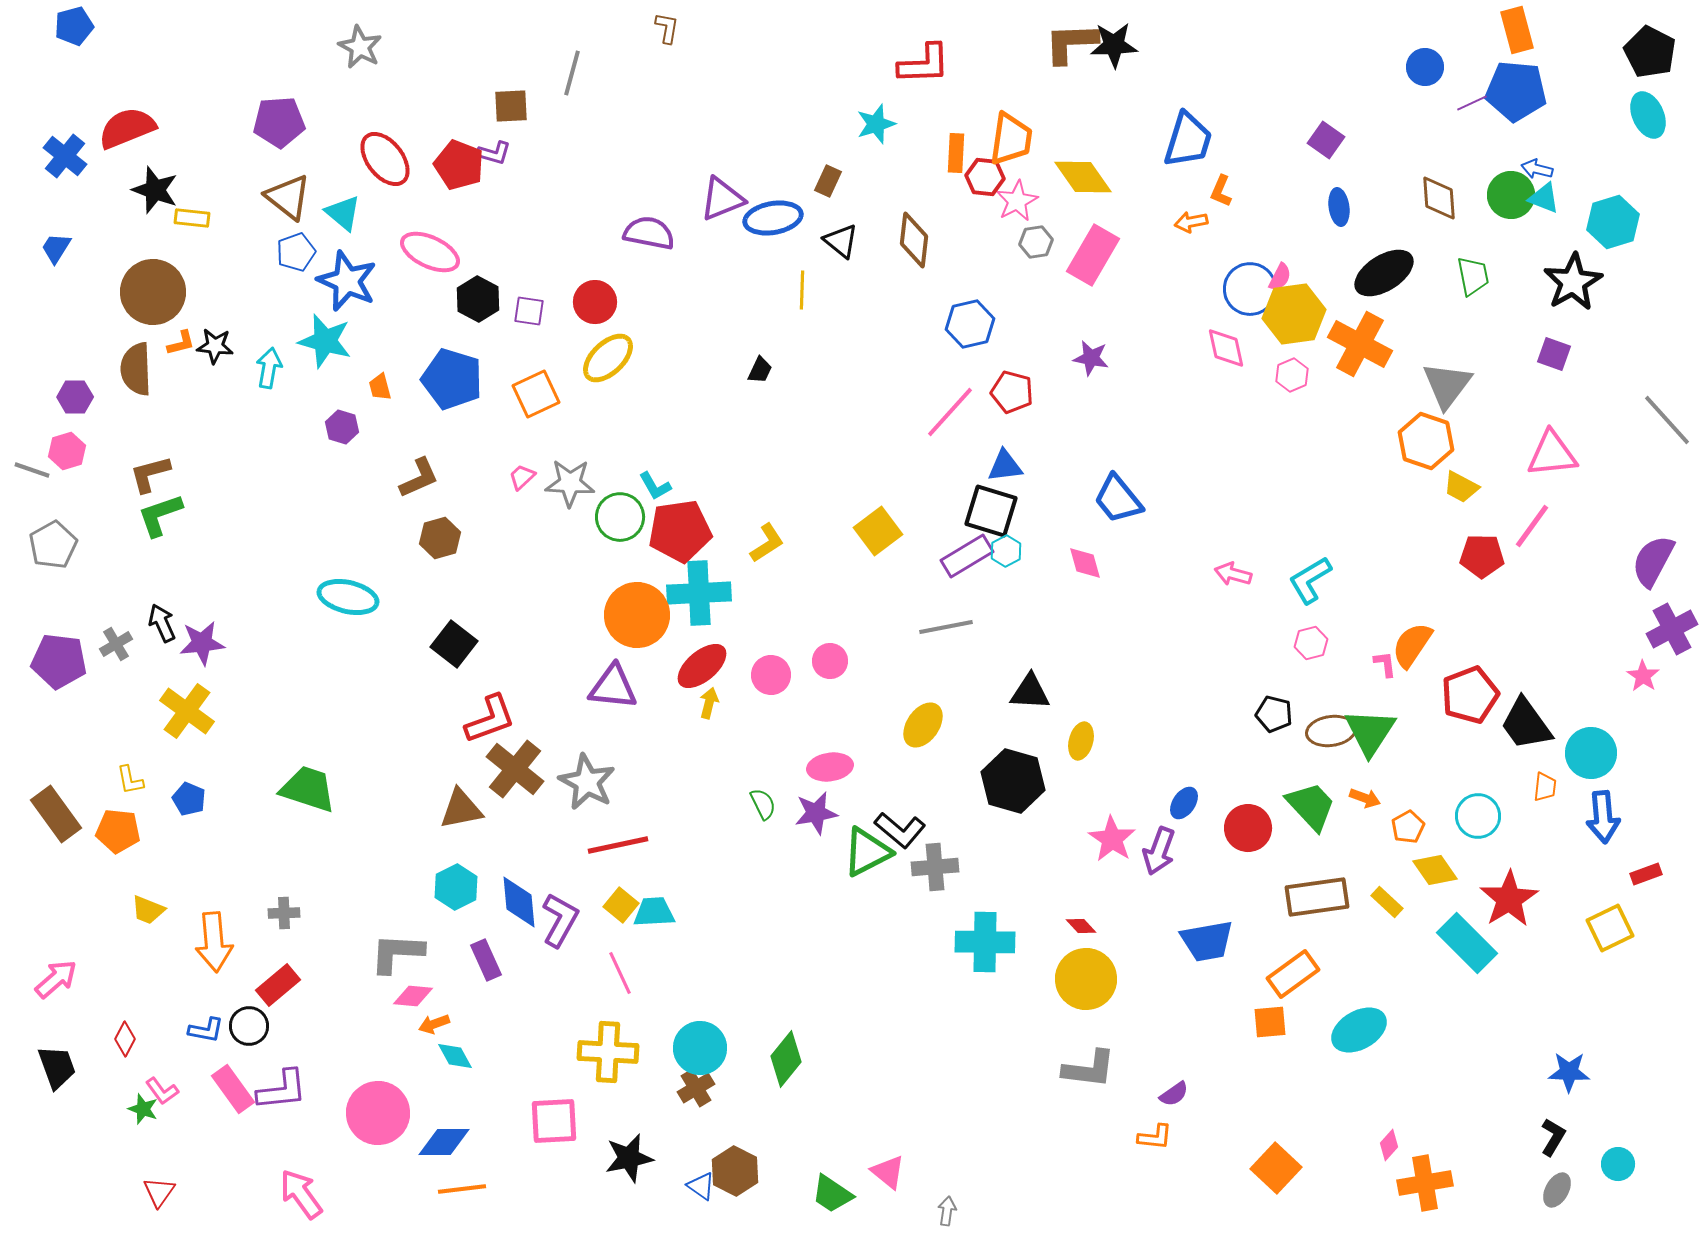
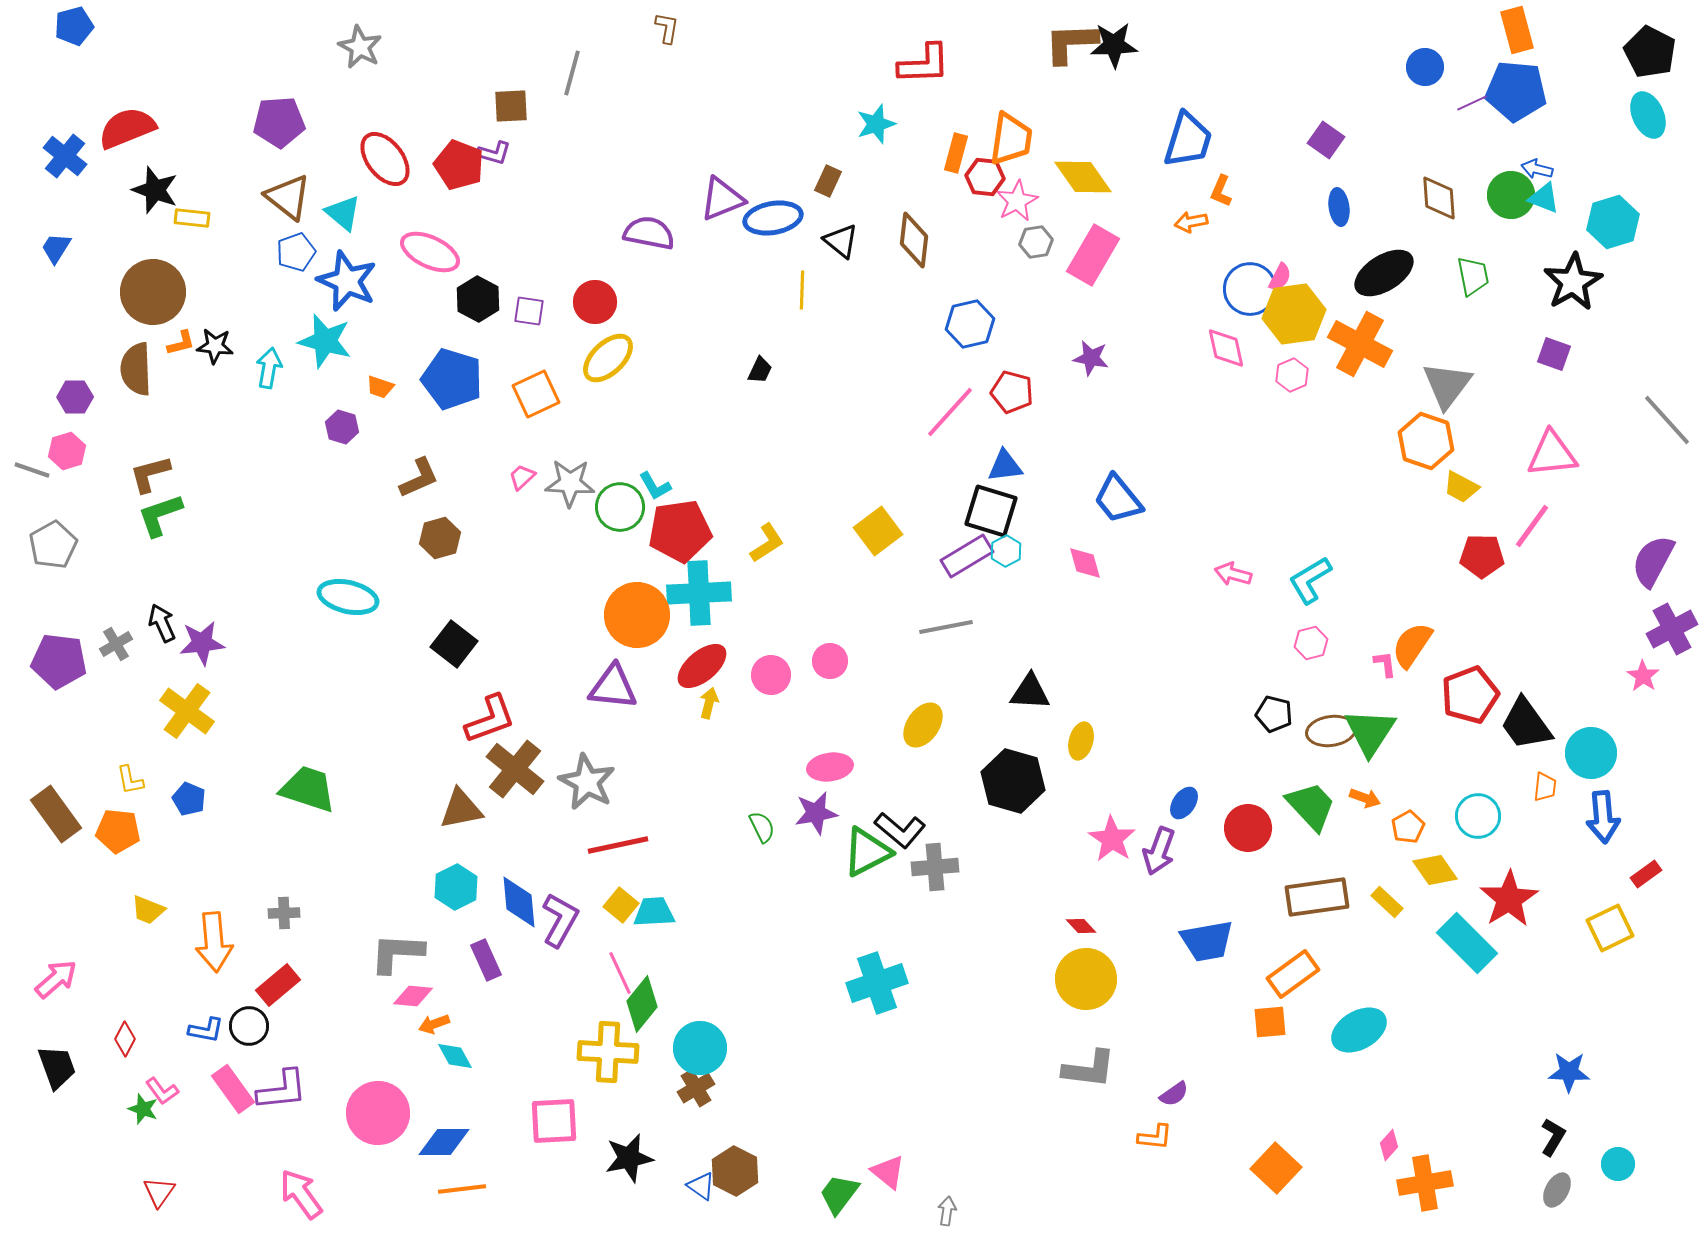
orange rectangle at (956, 153): rotated 12 degrees clockwise
orange trapezoid at (380, 387): rotated 56 degrees counterclockwise
green circle at (620, 517): moved 10 px up
green semicircle at (763, 804): moved 1 px left, 23 px down
red rectangle at (1646, 874): rotated 16 degrees counterclockwise
cyan cross at (985, 942): moved 108 px left, 41 px down; rotated 20 degrees counterclockwise
green diamond at (786, 1059): moved 144 px left, 55 px up
green trapezoid at (832, 1194): moved 7 px right; rotated 93 degrees clockwise
